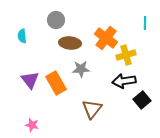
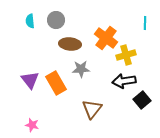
cyan semicircle: moved 8 px right, 15 px up
brown ellipse: moved 1 px down
